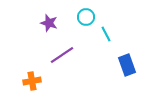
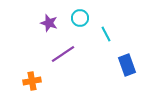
cyan circle: moved 6 px left, 1 px down
purple line: moved 1 px right, 1 px up
